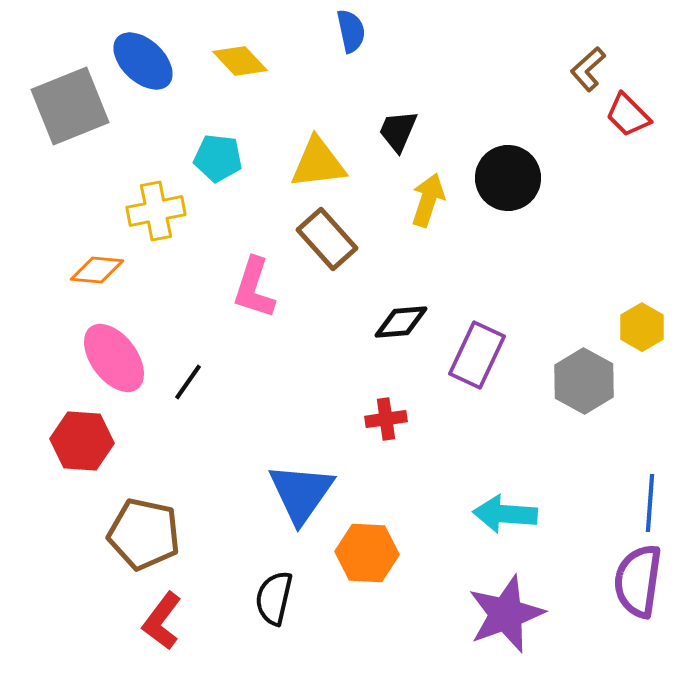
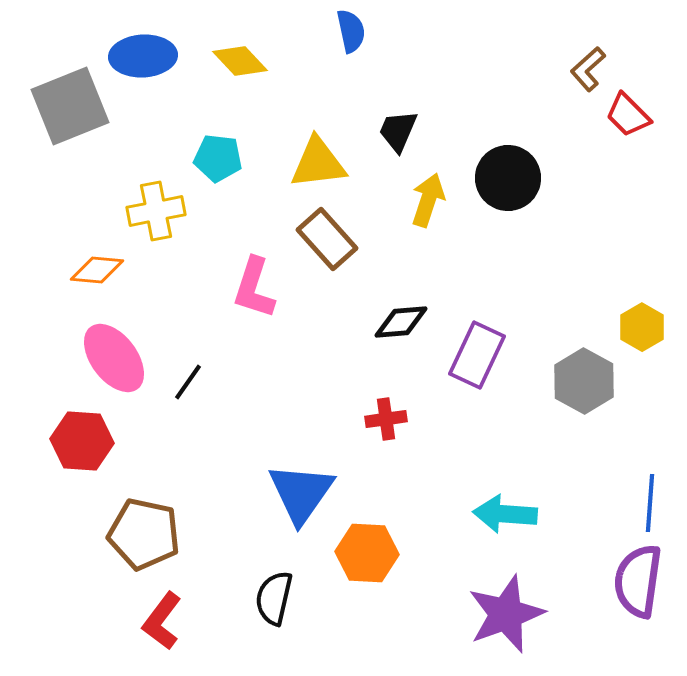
blue ellipse: moved 5 px up; rotated 46 degrees counterclockwise
